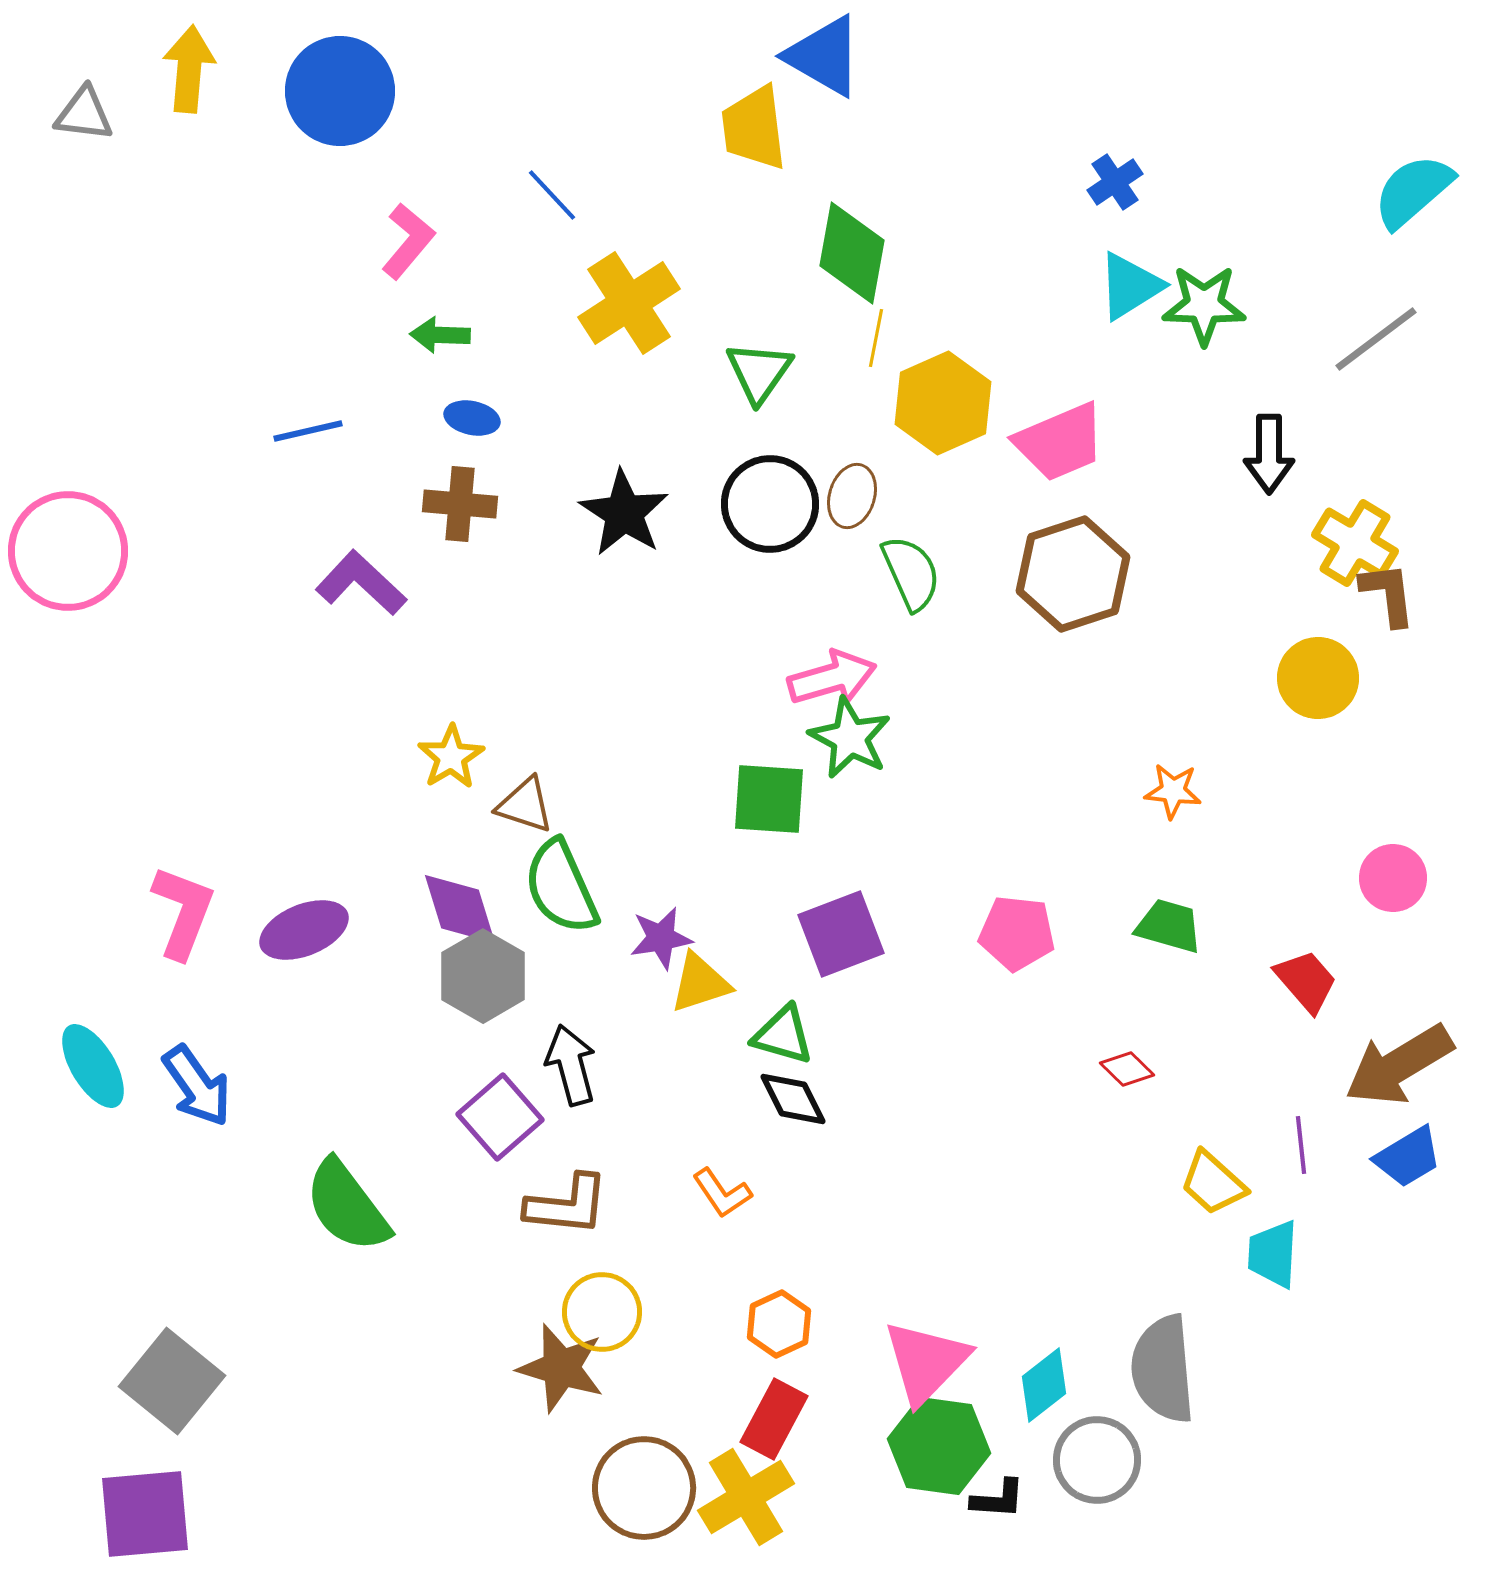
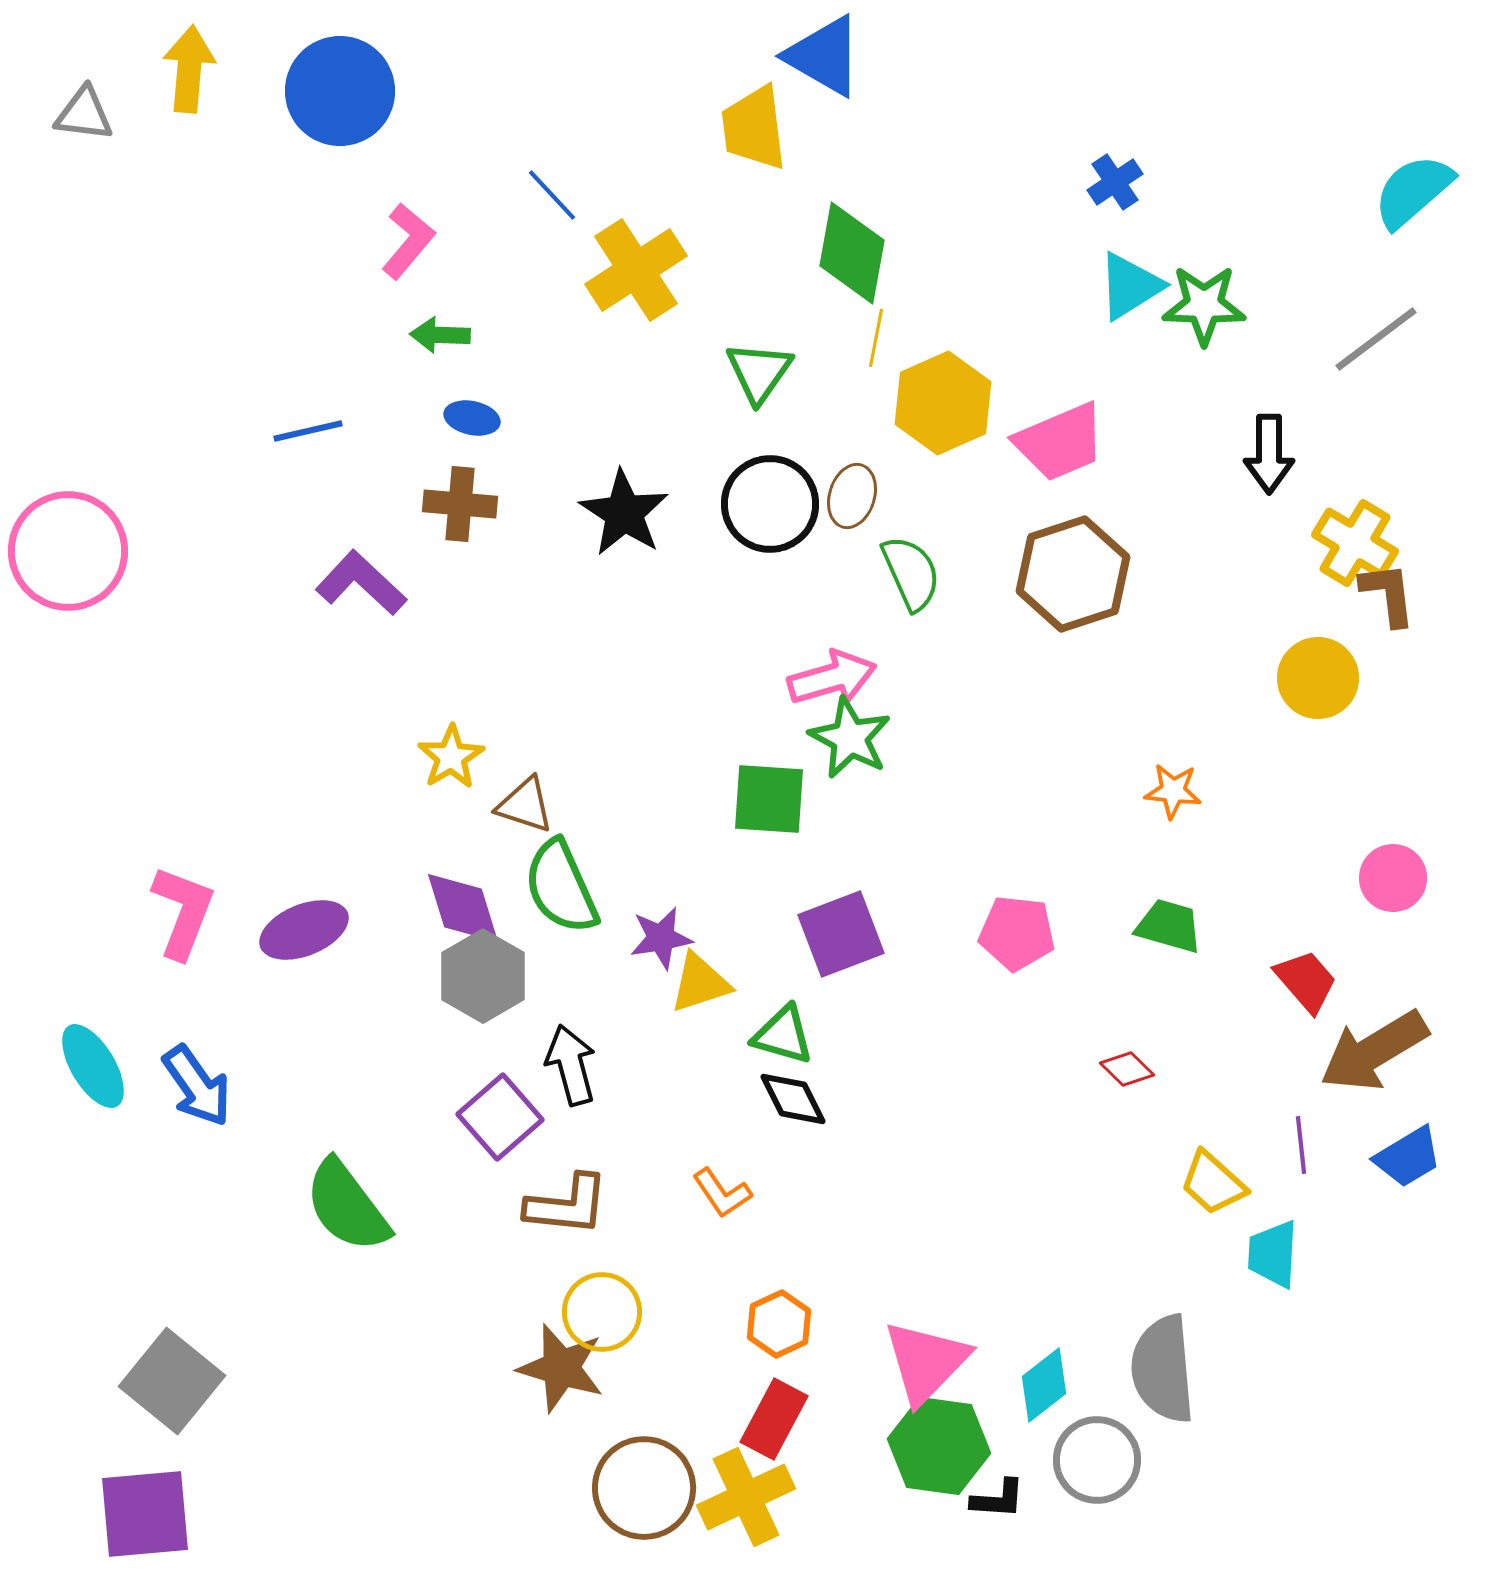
yellow cross at (629, 303): moved 7 px right, 33 px up
purple diamond at (460, 909): moved 3 px right, 1 px up
brown arrow at (1399, 1065): moved 25 px left, 14 px up
yellow cross at (746, 1497): rotated 6 degrees clockwise
